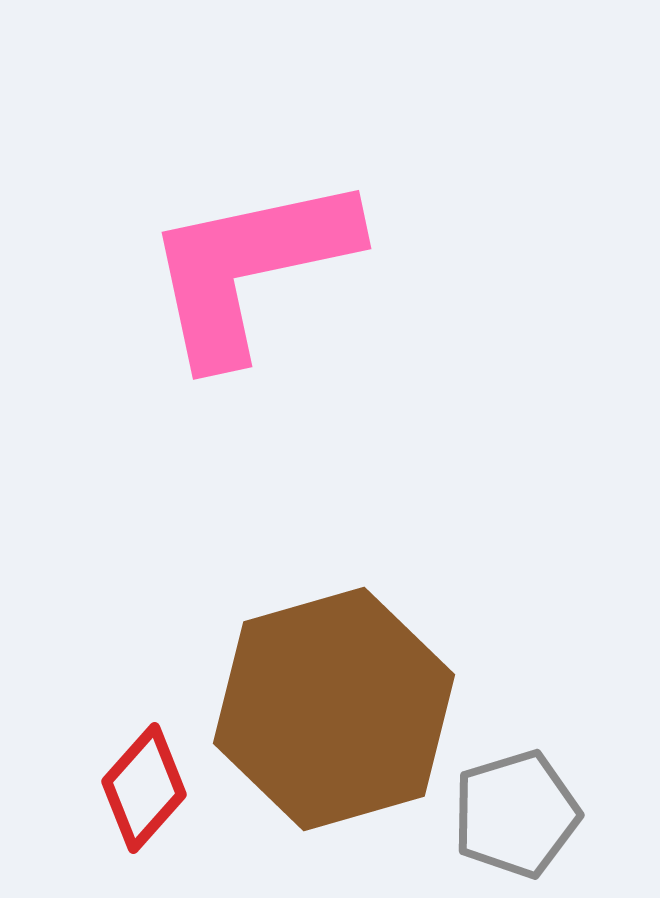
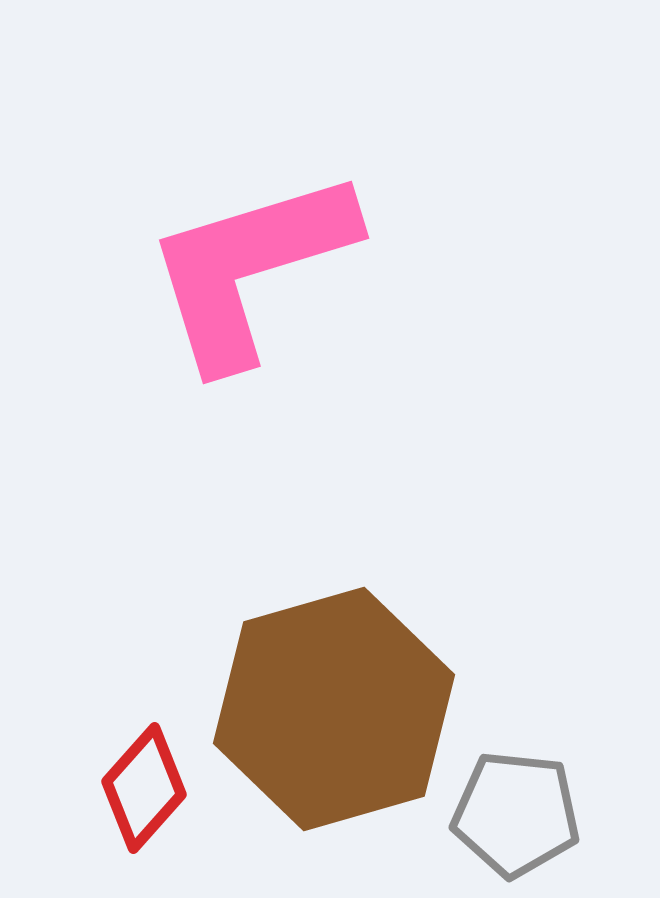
pink L-shape: rotated 5 degrees counterclockwise
gray pentagon: rotated 23 degrees clockwise
